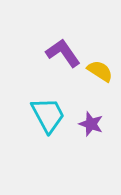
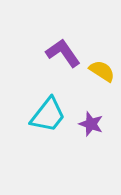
yellow semicircle: moved 2 px right
cyan trapezoid: rotated 66 degrees clockwise
